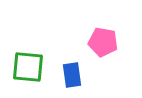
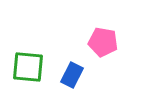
blue rectangle: rotated 35 degrees clockwise
